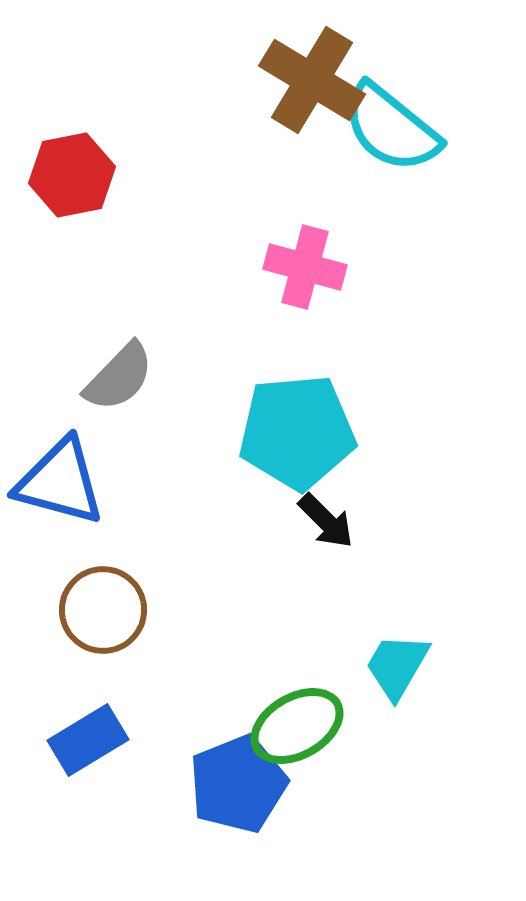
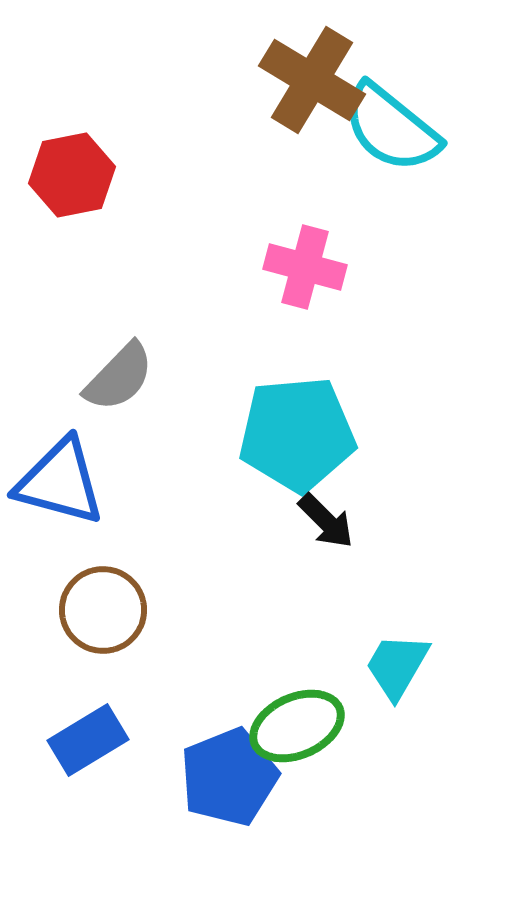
cyan pentagon: moved 2 px down
green ellipse: rotated 6 degrees clockwise
blue pentagon: moved 9 px left, 7 px up
